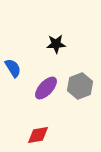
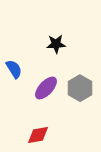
blue semicircle: moved 1 px right, 1 px down
gray hexagon: moved 2 px down; rotated 10 degrees counterclockwise
